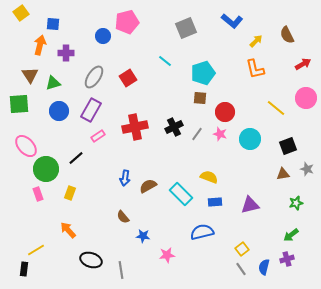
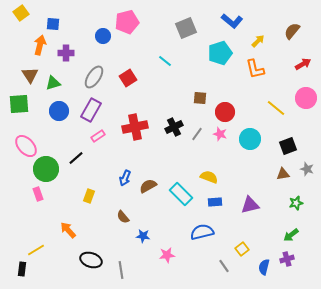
brown semicircle at (287, 35): moved 5 px right, 4 px up; rotated 66 degrees clockwise
yellow arrow at (256, 41): moved 2 px right
cyan pentagon at (203, 73): moved 17 px right, 20 px up
blue arrow at (125, 178): rotated 14 degrees clockwise
yellow rectangle at (70, 193): moved 19 px right, 3 px down
black rectangle at (24, 269): moved 2 px left
gray line at (241, 269): moved 17 px left, 3 px up
